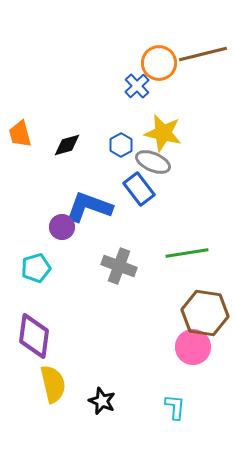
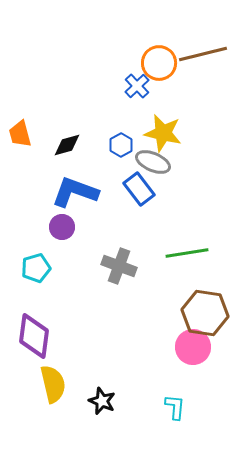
blue L-shape: moved 14 px left, 15 px up
